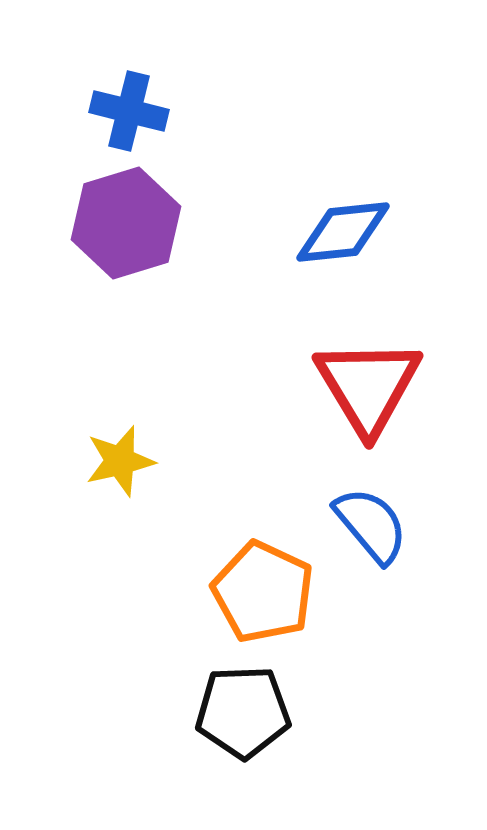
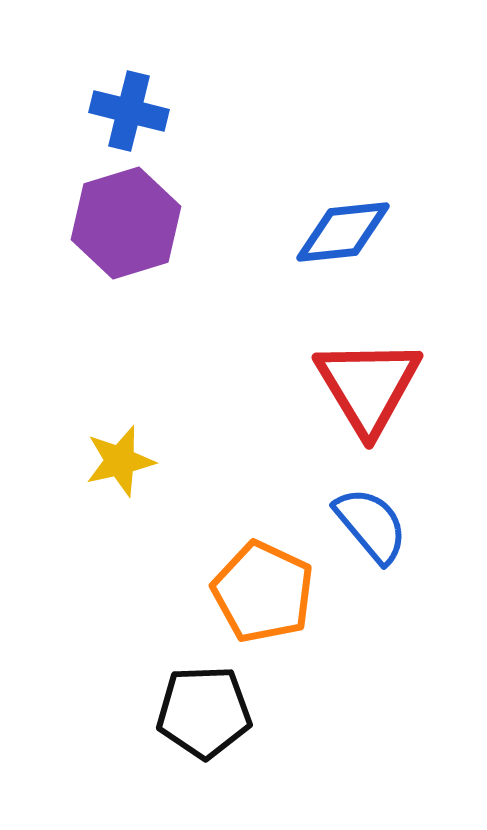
black pentagon: moved 39 px left
